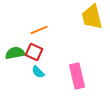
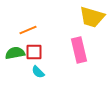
yellow trapezoid: rotated 60 degrees counterclockwise
orange line: moved 11 px left
red square: rotated 24 degrees counterclockwise
pink rectangle: moved 2 px right, 26 px up
